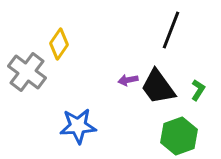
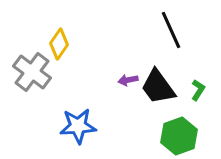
black line: rotated 45 degrees counterclockwise
gray cross: moved 5 px right
